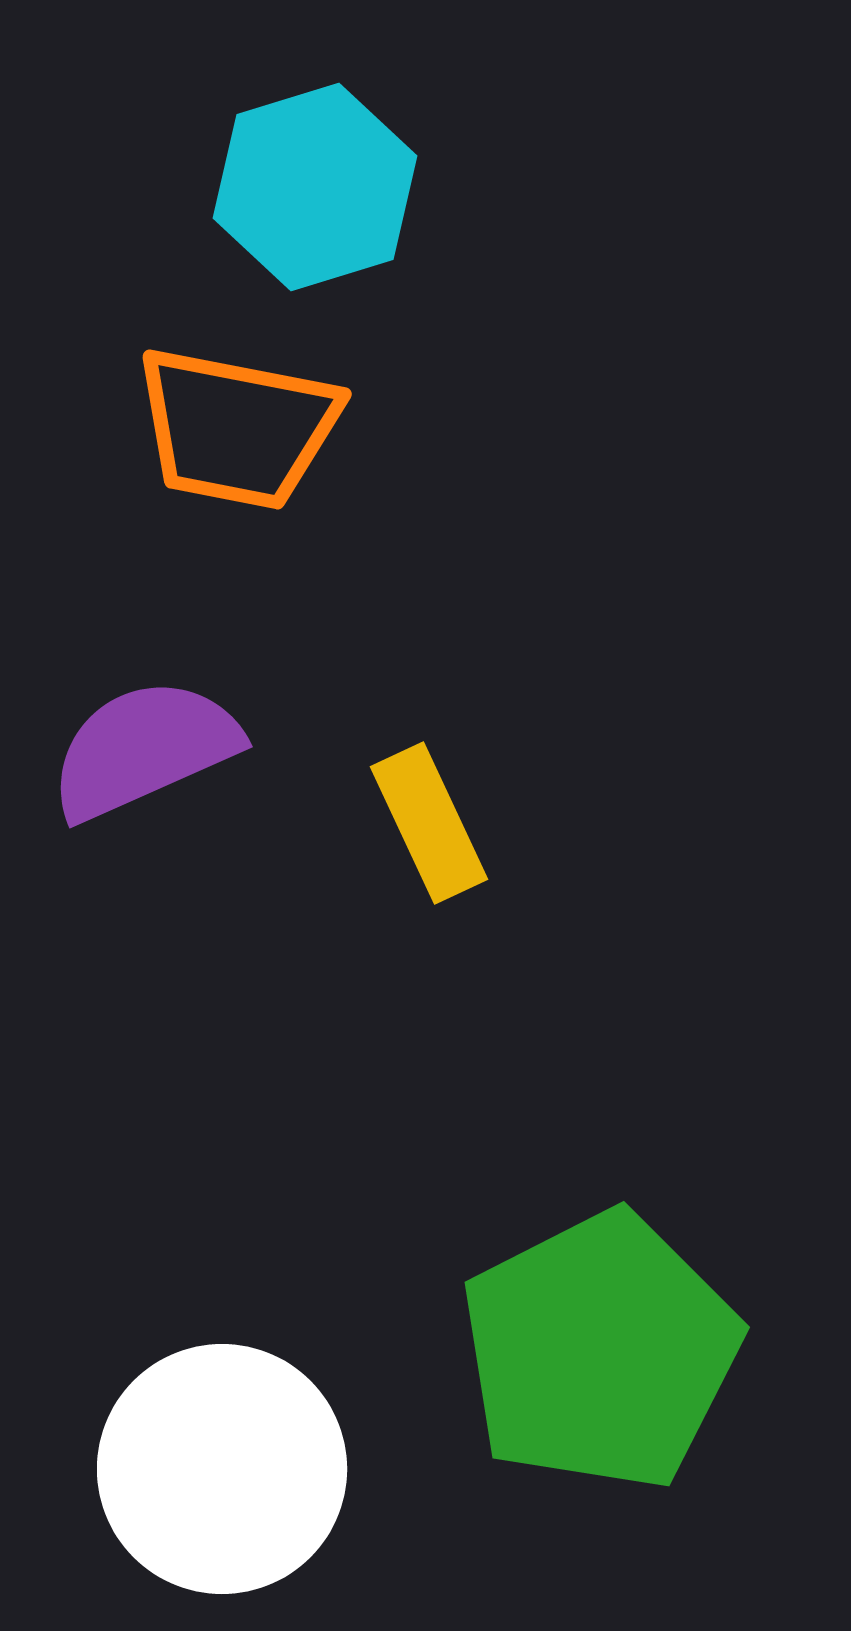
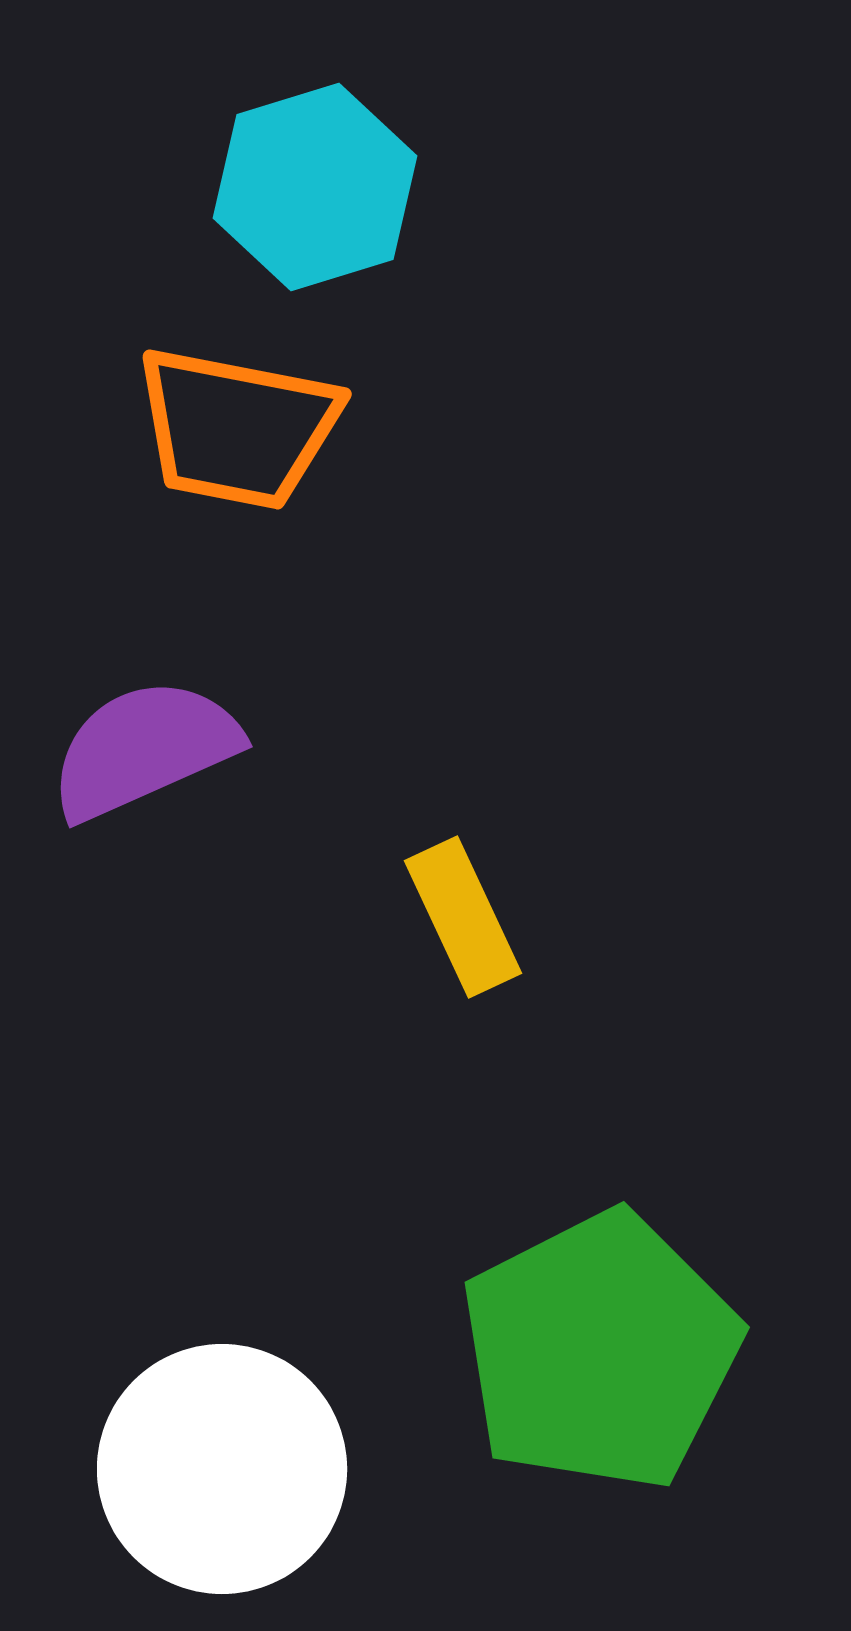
yellow rectangle: moved 34 px right, 94 px down
